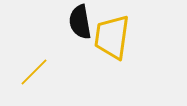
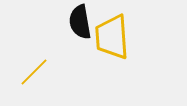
yellow trapezoid: rotated 12 degrees counterclockwise
